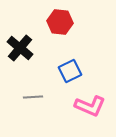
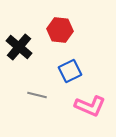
red hexagon: moved 8 px down
black cross: moved 1 px left, 1 px up
gray line: moved 4 px right, 2 px up; rotated 18 degrees clockwise
